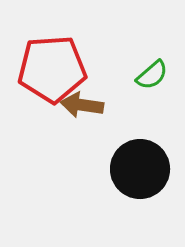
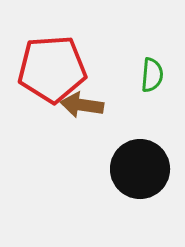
green semicircle: rotated 44 degrees counterclockwise
